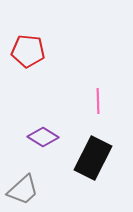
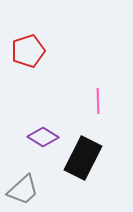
red pentagon: rotated 24 degrees counterclockwise
black rectangle: moved 10 px left
